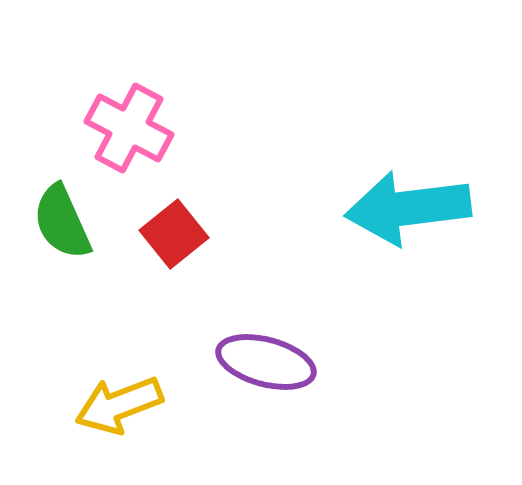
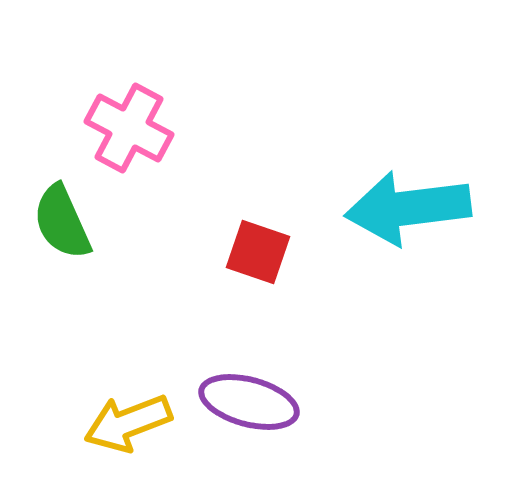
red square: moved 84 px right, 18 px down; rotated 32 degrees counterclockwise
purple ellipse: moved 17 px left, 40 px down
yellow arrow: moved 9 px right, 18 px down
